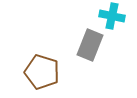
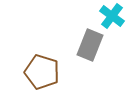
cyan cross: rotated 25 degrees clockwise
